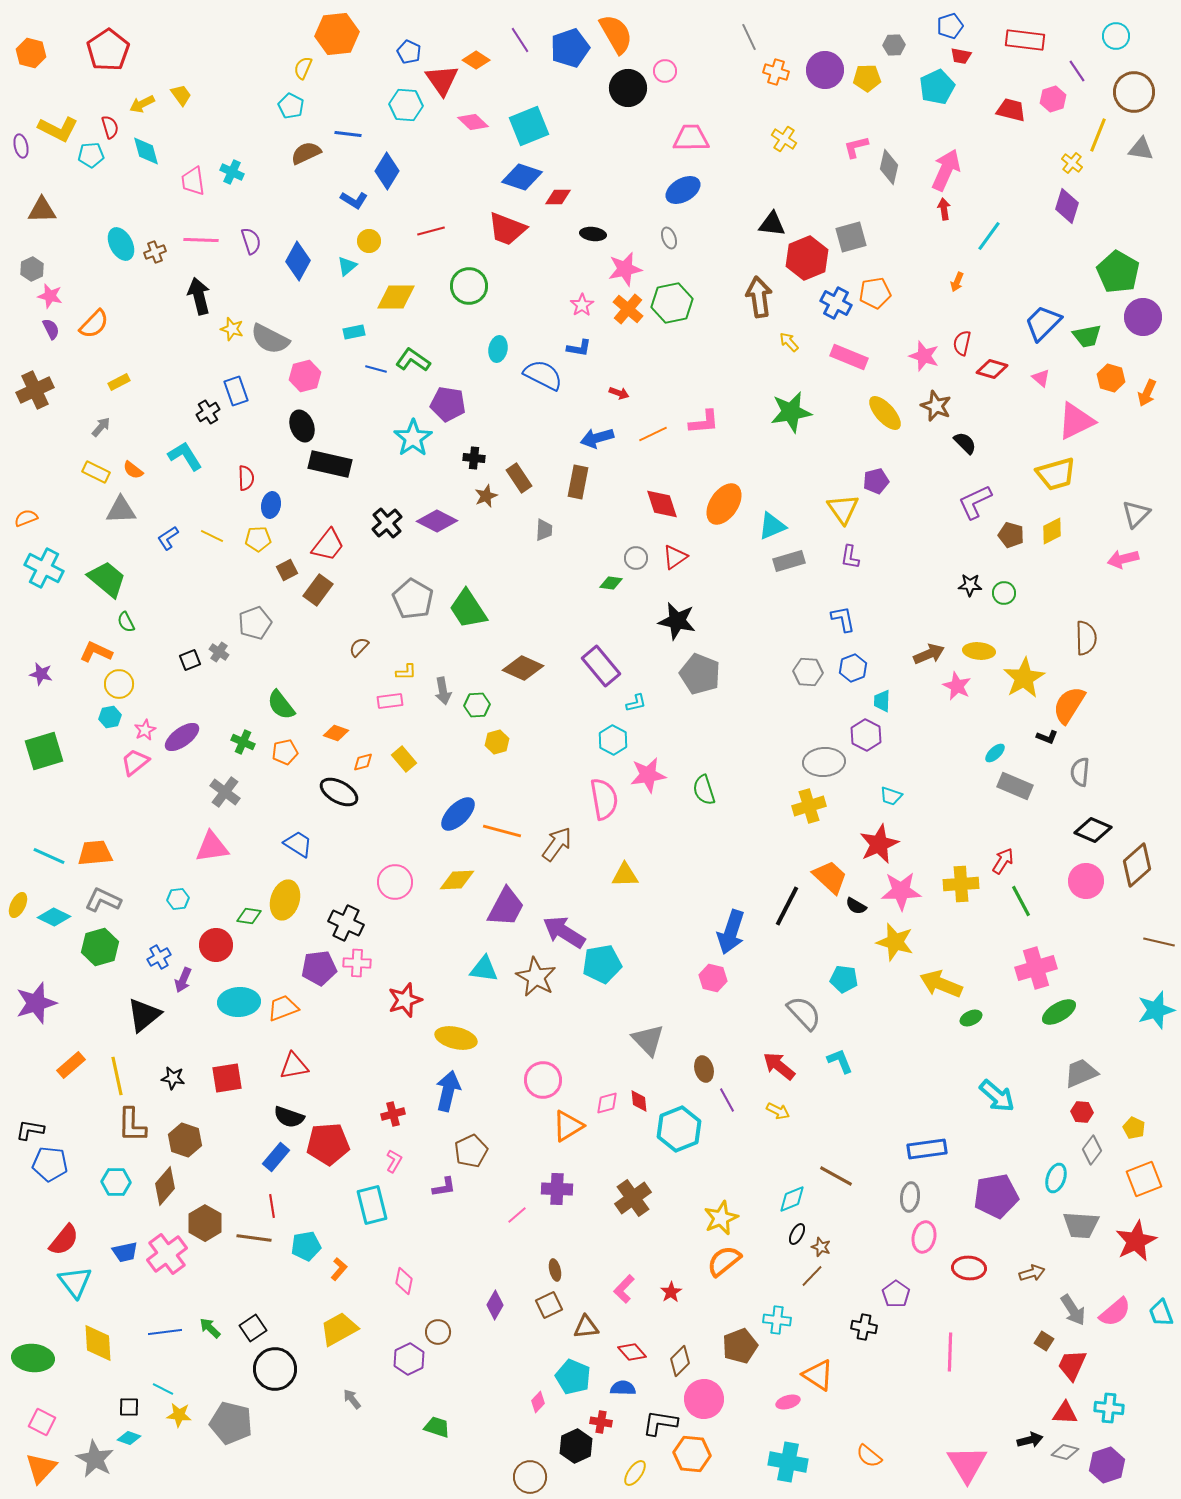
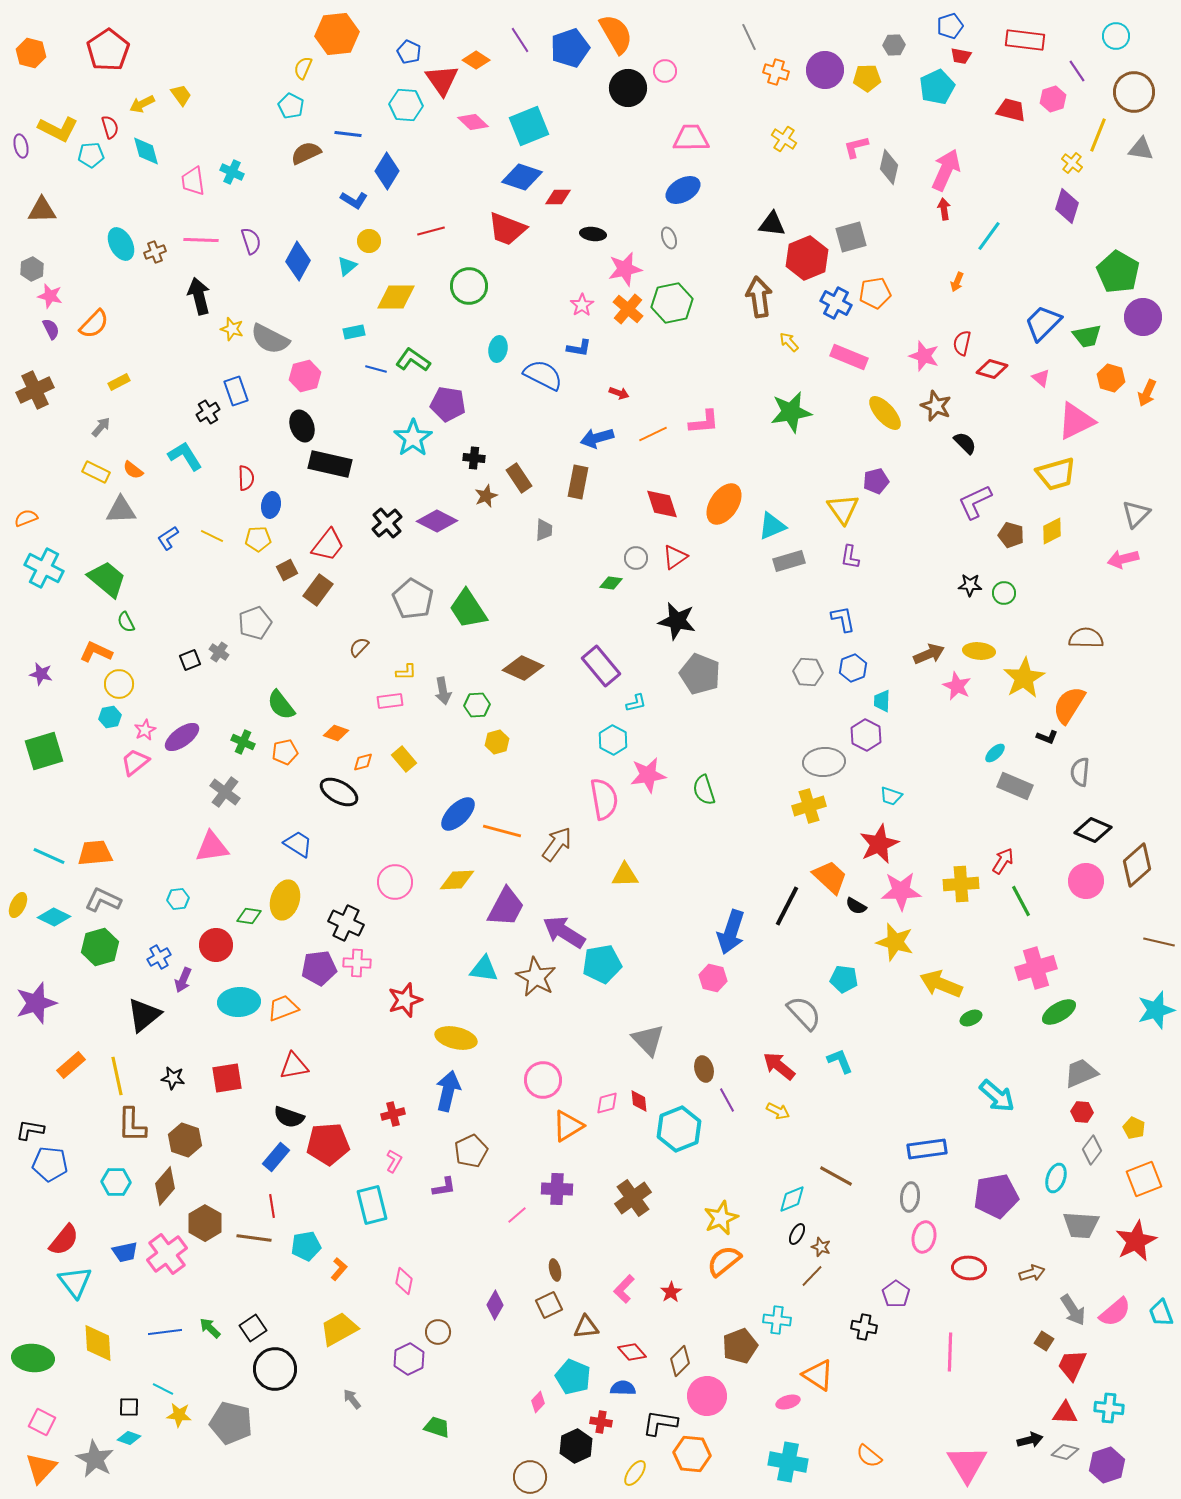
brown semicircle at (1086, 638): rotated 88 degrees counterclockwise
pink circle at (704, 1399): moved 3 px right, 3 px up
